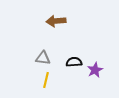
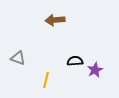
brown arrow: moved 1 px left, 1 px up
gray triangle: moved 25 px left; rotated 14 degrees clockwise
black semicircle: moved 1 px right, 1 px up
